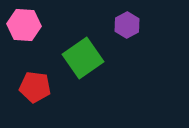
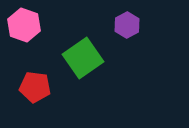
pink hexagon: rotated 16 degrees clockwise
